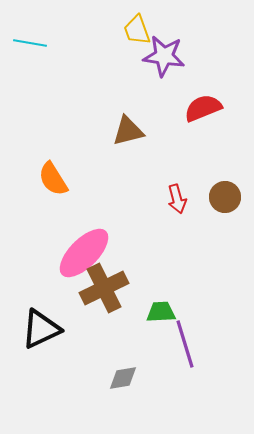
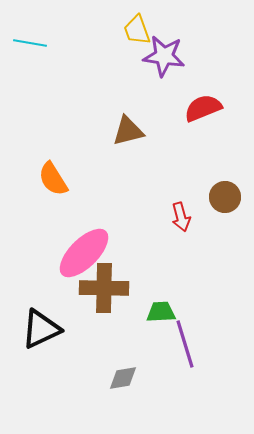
red arrow: moved 4 px right, 18 px down
brown cross: rotated 27 degrees clockwise
